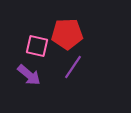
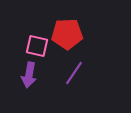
purple line: moved 1 px right, 6 px down
purple arrow: rotated 60 degrees clockwise
